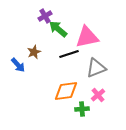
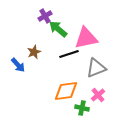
pink triangle: moved 1 px left, 1 px down
green cross: moved 1 px up; rotated 16 degrees clockwise
